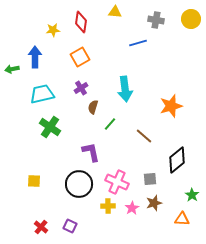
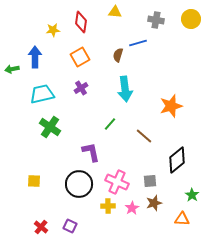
brown semicircle: moved 25 px right, 52 px up
gray square: moved 2 px down
